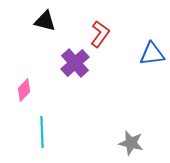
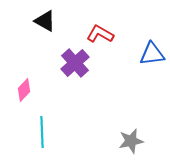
black triangle: rotated 15 degrees clockwise
red L-shape: rotated 96 degrees counterclockwise
gray star: moved 2 px up; rotated 25 degrees counterclockwise
